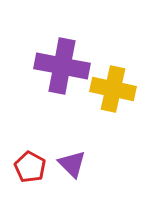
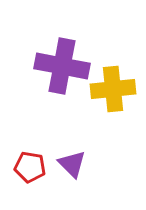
yellow cross: rotated 18 degrees counterclockwise
red pentagon: rotated 20 degrees counterclockwise
